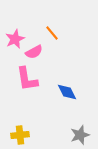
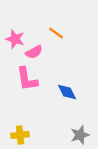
orange line: moved 4 px right; rotated 14 degrees counterclockwise
pink star: rotated 30 degrees counterclockwise
